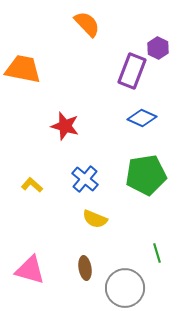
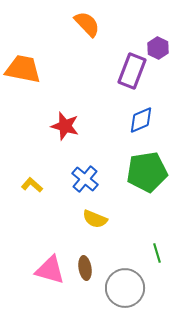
blue diamond: moved 1 px left, 2 px down; rotated 48 degrees counterclockwise
green pentagon: moved 1 px right, 3 px up
pink triangle: moved 20 px right
